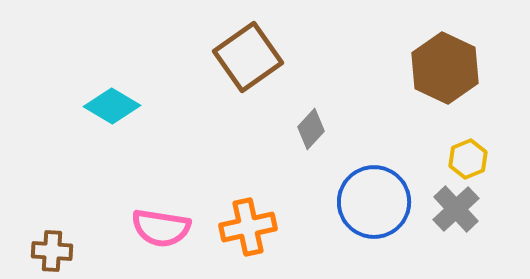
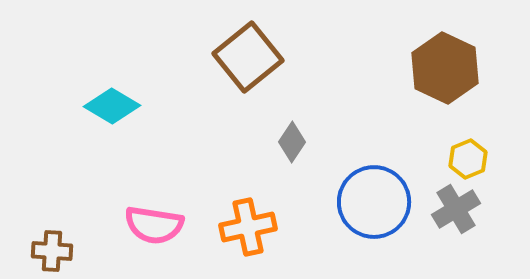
brown square: rotated 4 degrees counterclockwise
gray diamond: moved 19 px left, 13 px down; rotated 9 degrees counterclockwise
gray cross: rotated 12 degrees clockwise
pink semicircle: moved 7 px left, 3 px up
